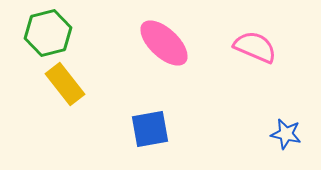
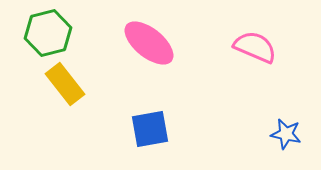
pink ellipse: moved 15 px left; rotated 4 degrees counterclockwise
